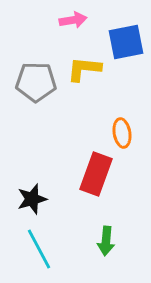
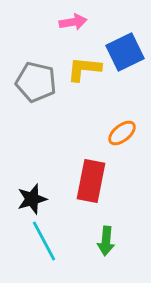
pink arrow: moved 2 px down
blue square: moved 1 px left, 10 px down; rotated 15 degrees counterclockwise
gray pentagon: rotated 12 degrees clockwise
orange ellipse: rotated 60 degrees clockwise
red rectangle: moved 5 px left, 7 px down; rotated 9 degrees counterclockwise
cyan line: moved 5 px right, 8 px up
